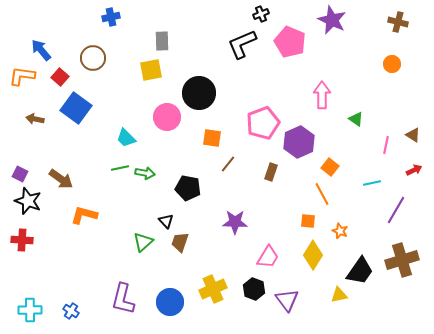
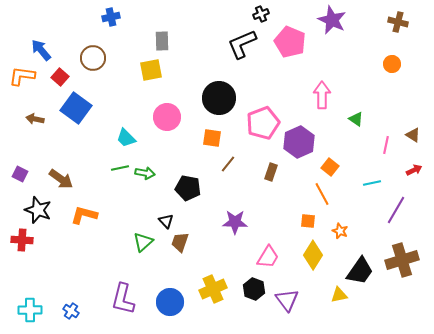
black circle at (199, 93): moved 20 px right, 5 px down
black star at (28, 201): moved 10 px right, 9 px down
